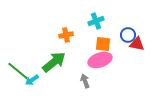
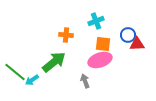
orange cross: rotated 16 degrees clockwise
red triangle: rotated 14 degrees counterclockwise
green line: moved 3 px left, 1 px down
